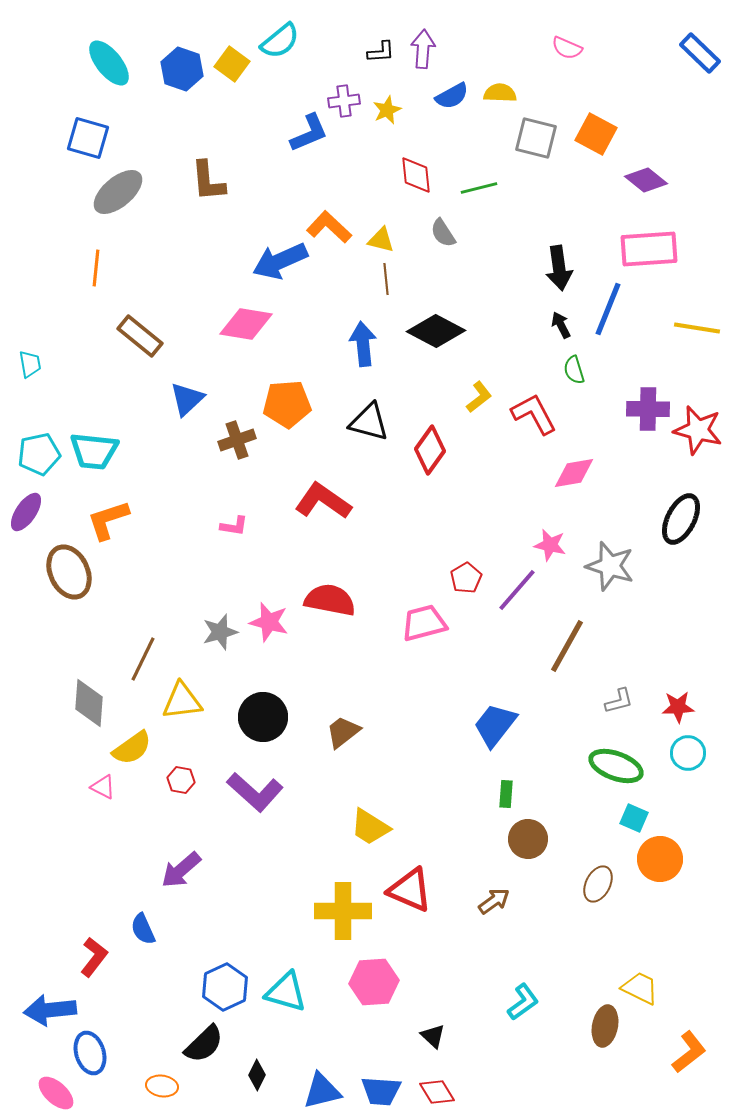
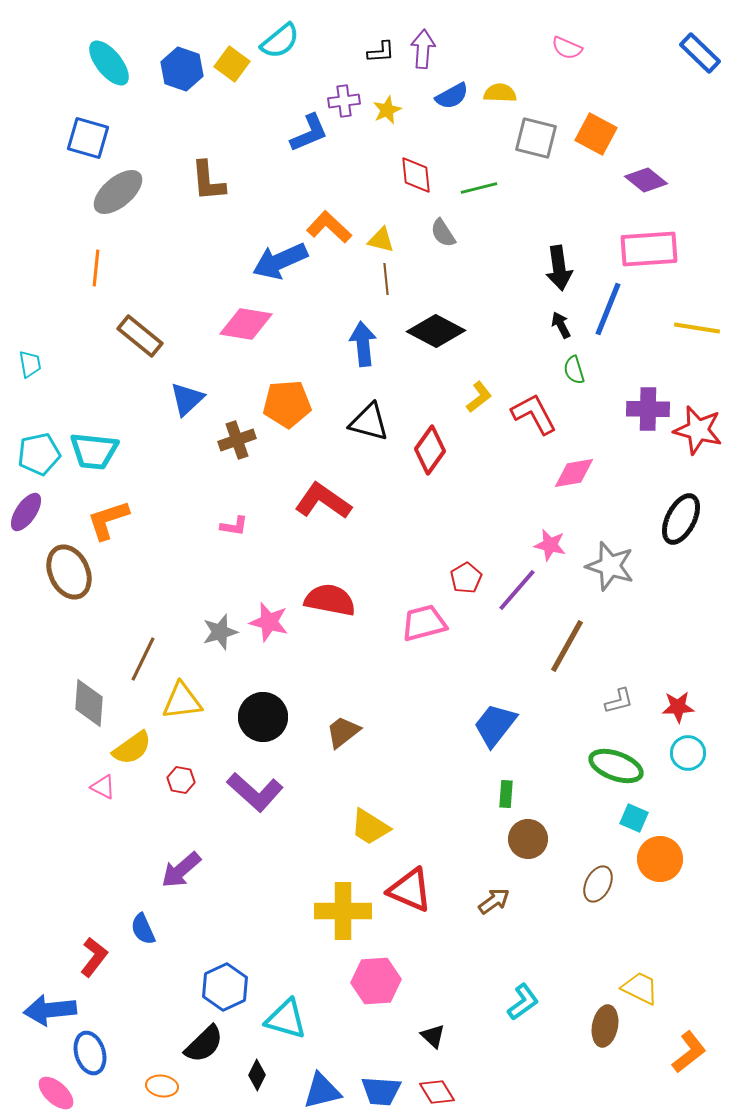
pink hexagon at (374, 982): moved 2 px right, 1 px up
cyan triangle at (286, 992): moved 27 px down
